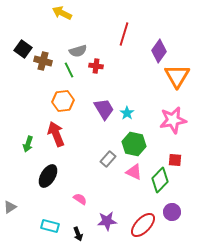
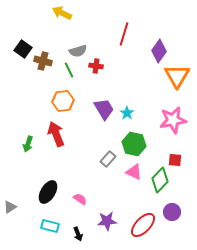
black ellipse: moved 16 px down
